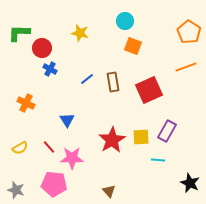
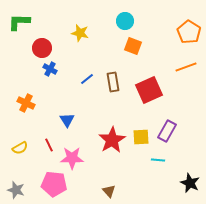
green L-shape: moved 11 px up
red line: moved 2 px up; rotated 16 degrees clockwise
